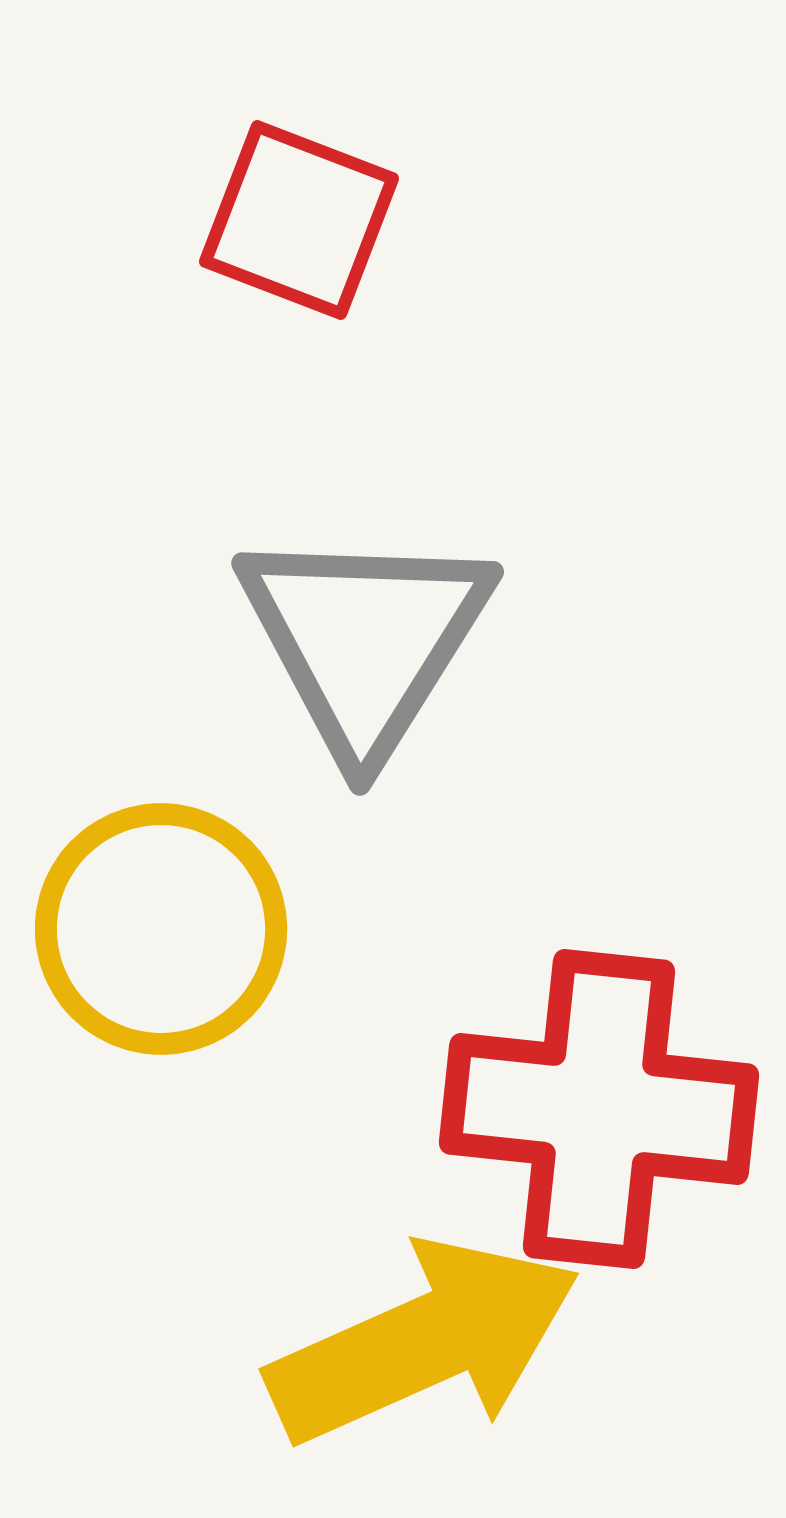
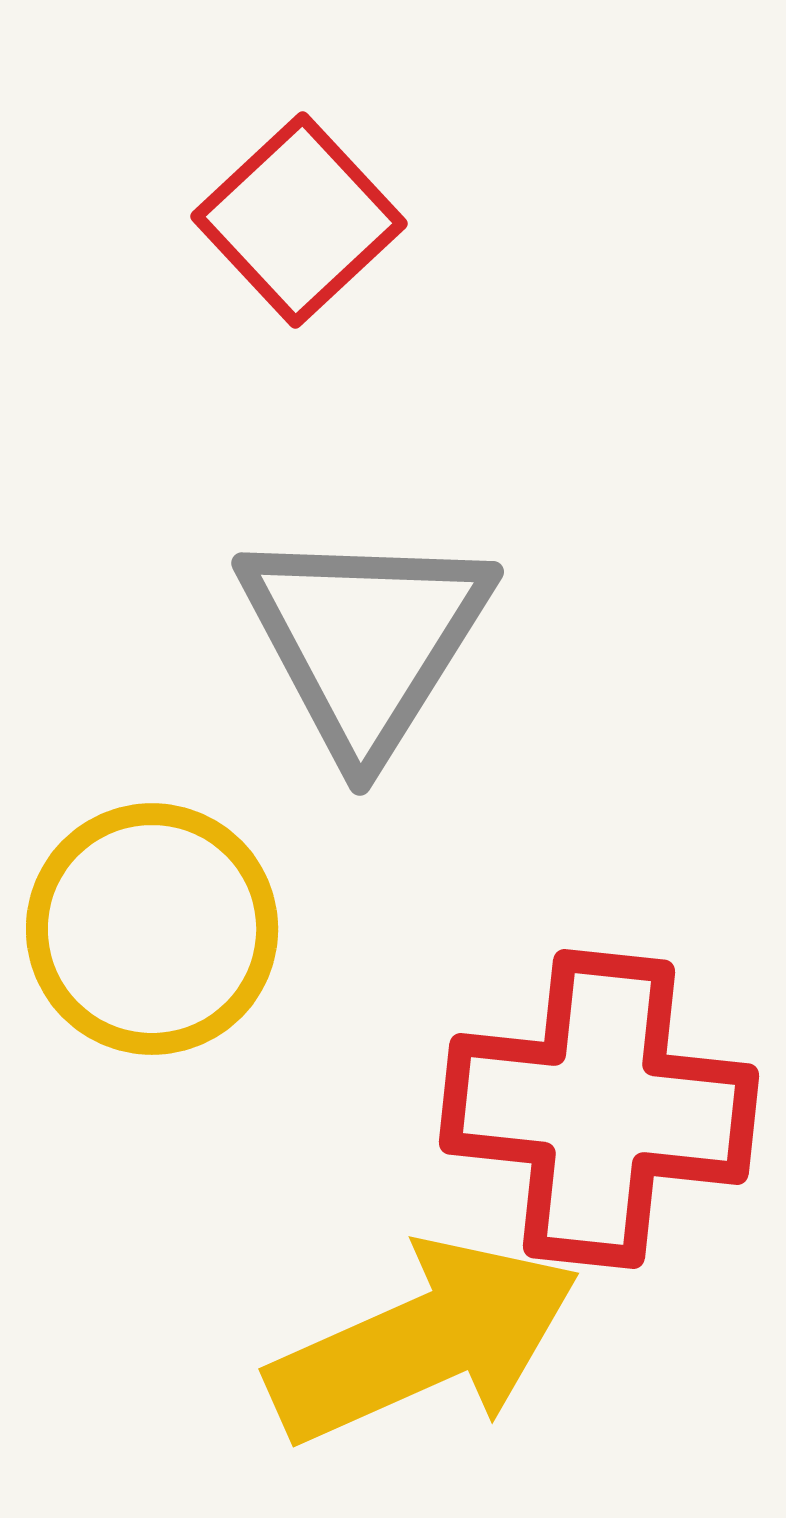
red square: rotated 26 degrees clockwise
yellow circle: moved 9 px left
